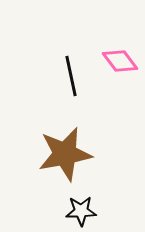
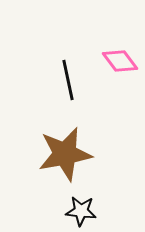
black line: moved 3 px left, 4 px down
black star: rotated 8 degrees clockwise
